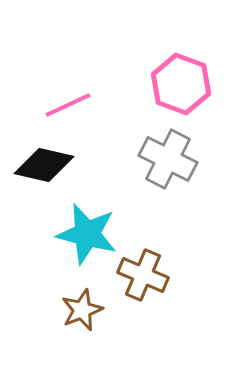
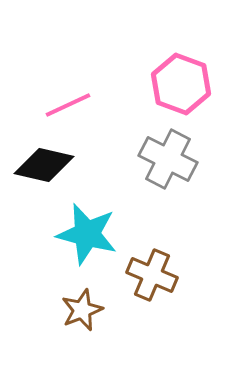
brown cross: moved 9 px right
